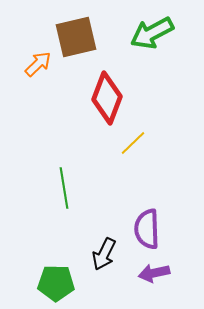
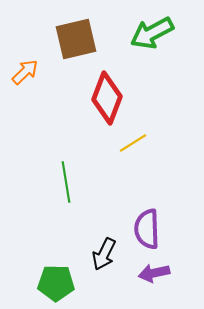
brown square: moved 2 px down
orange arrow: moved 13 px left, 8 px down
yellow line: rotated 12 degrees clockwise
green line: moved 2 px right, 6 px up
